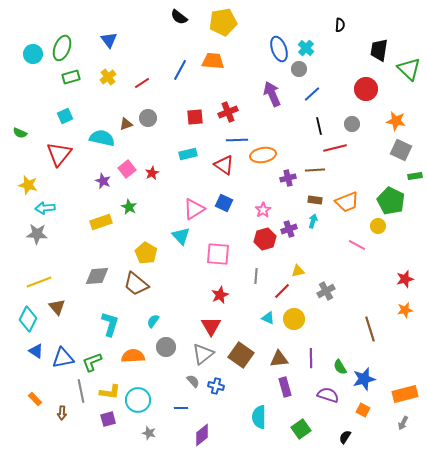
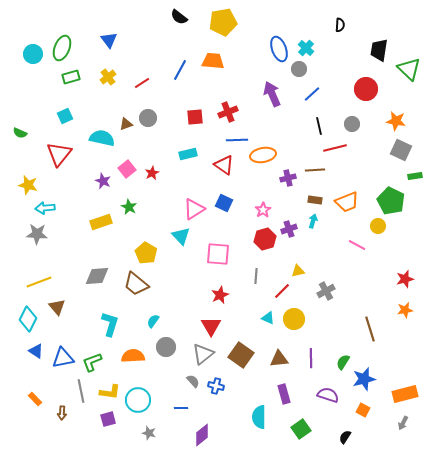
green semicircle at (340, 367): moved 3 px right, 5 px up; rotated 63 degrees clockwise
purple rectangle at (285, 387): moved 1 px left, 7 px down
